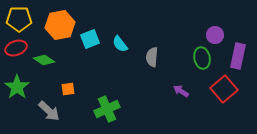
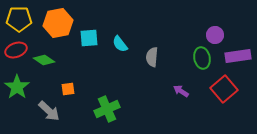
orange hexagon: moved 2 px left, 2 px up
cyan square: moved 1 px left, 1 px up; rotated 18 degrees clockwise
red ellipse: moved 2 px down
purple rectangle: rotated 70 degrees clockwise
